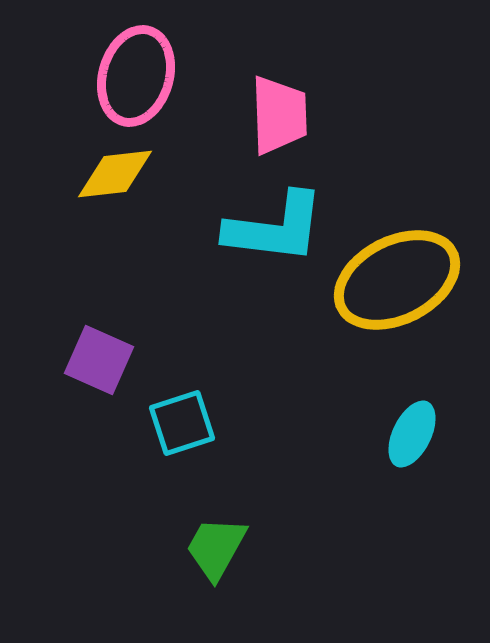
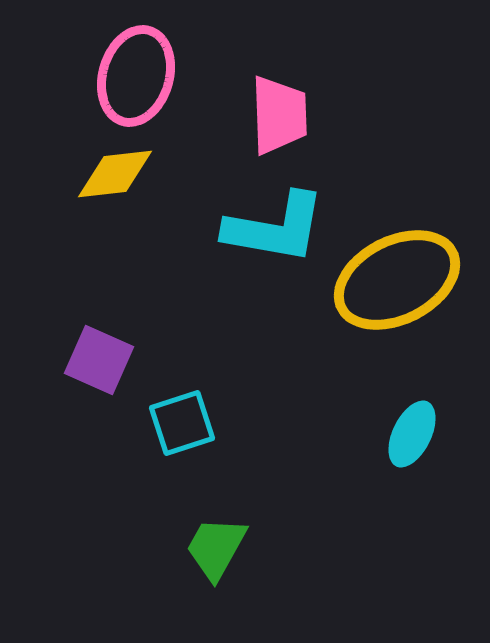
cyan L-shape: rotated 3 degrees clockwise
